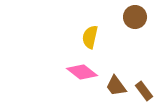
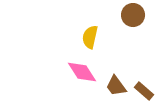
brown circle: moved 2 px left, 2 px up
pink diamond: rotated 20 degrees clockwise
brown rectangle: rotated 12 degrees counterclockwise
